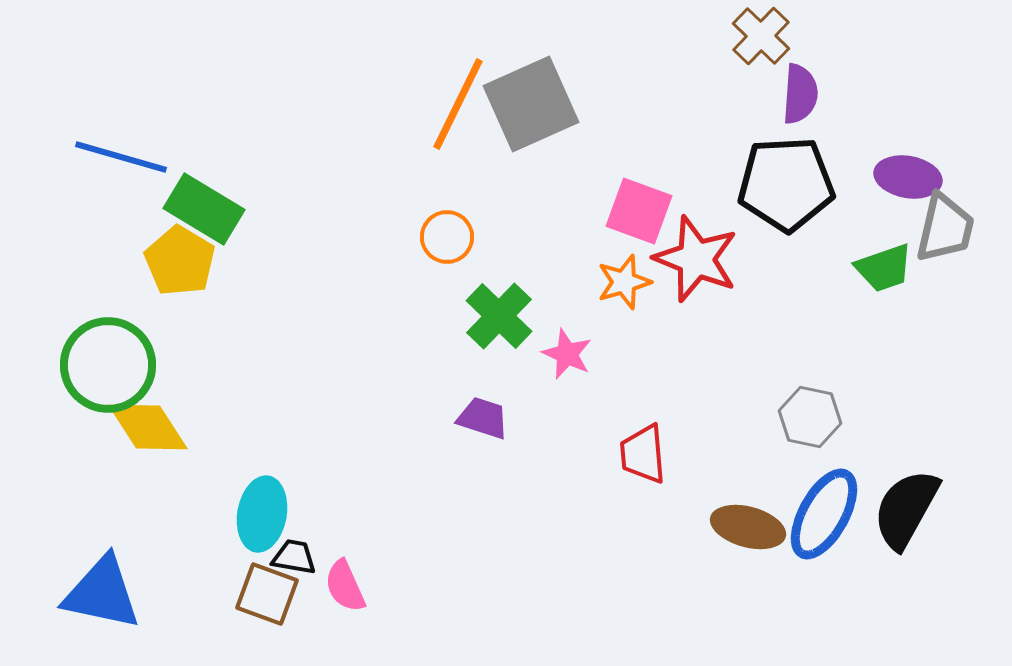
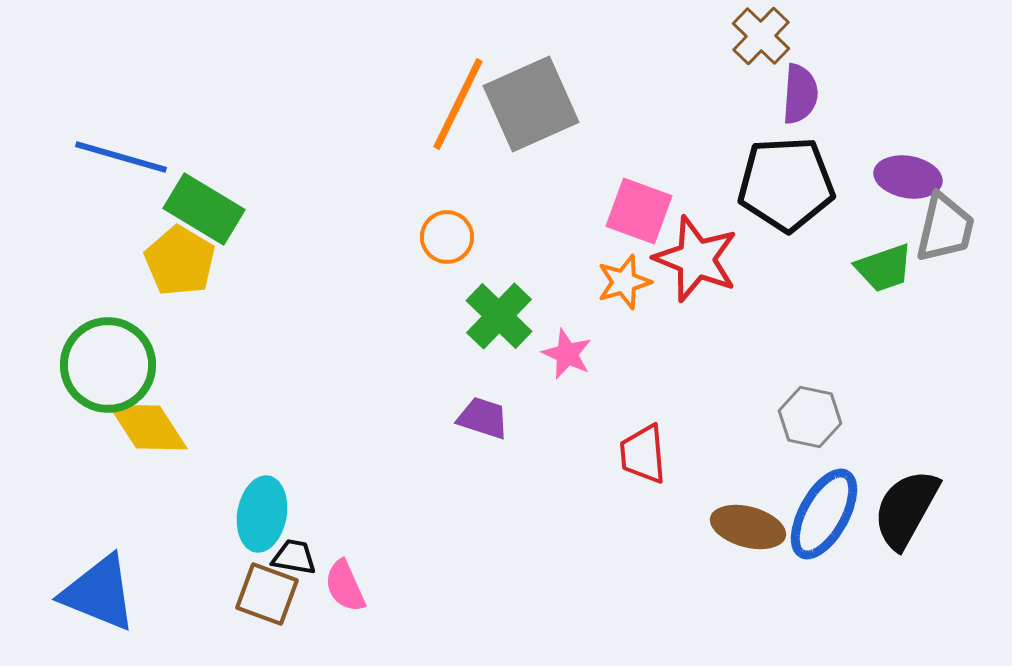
blue triangle: moved 3 px left; rotated 10 degrees clockwise
